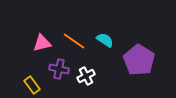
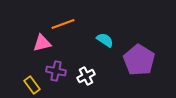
orange line: moved 11 px left, 17 px up; rotated 55 degrees counterclockwise
purple cross: moved 3 px left, 2 px down
